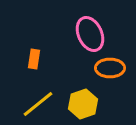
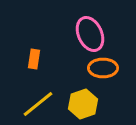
orange ellipse: moved 7 px left
